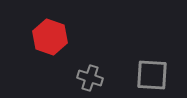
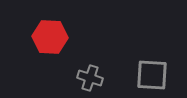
red hexagon: rotated 16 degrees counterclockwise
